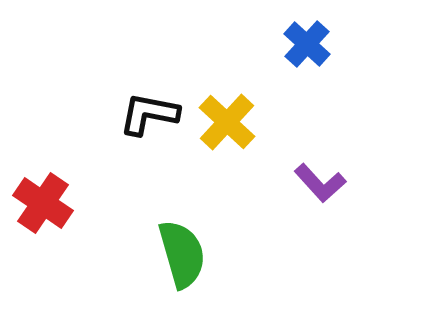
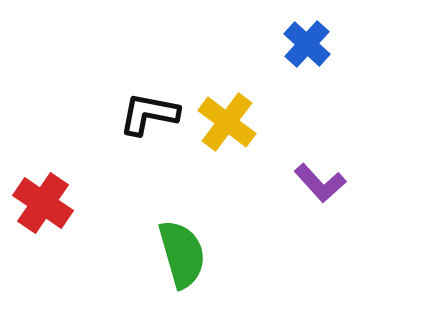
yellow cross: rotated 6 degrees counterclockwise
